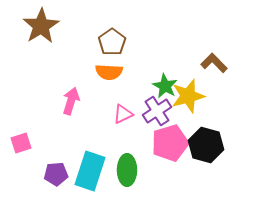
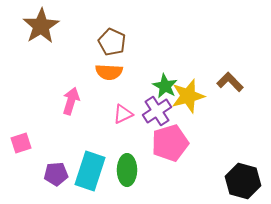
brown pentagon: rotated 12 degrees counterclockwise
brown L-shape: moved 16 px right, 19 px down
black hexagon: moved 37 px right, 36 px down
